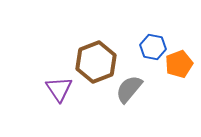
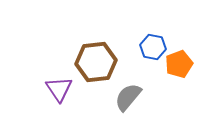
brown hexagon: rotated 15 degrees clockwise
gray semicircle: moved 1 px left, 8 px down
